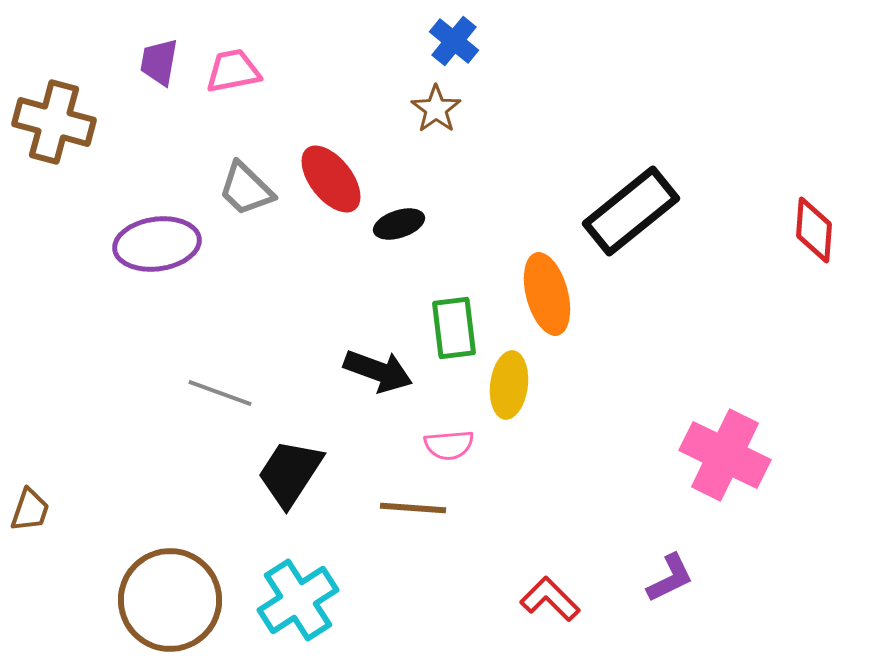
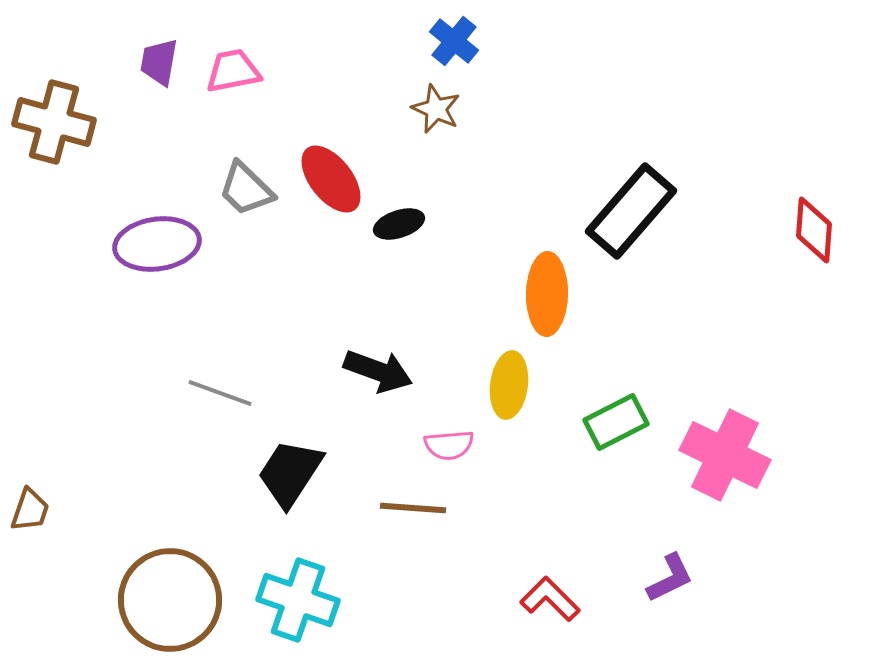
brown star: rotated 12 degrees counterclockwise
black rectangle: rotated 10 degrees counterclockwise
orange ellipse: rotated 16 degrees clockwise
green rectangle: moved 162 px right, 94 px down; rotated 70 degrees clockwise
cyan cross: rotated 38 degrees counterclockwise
